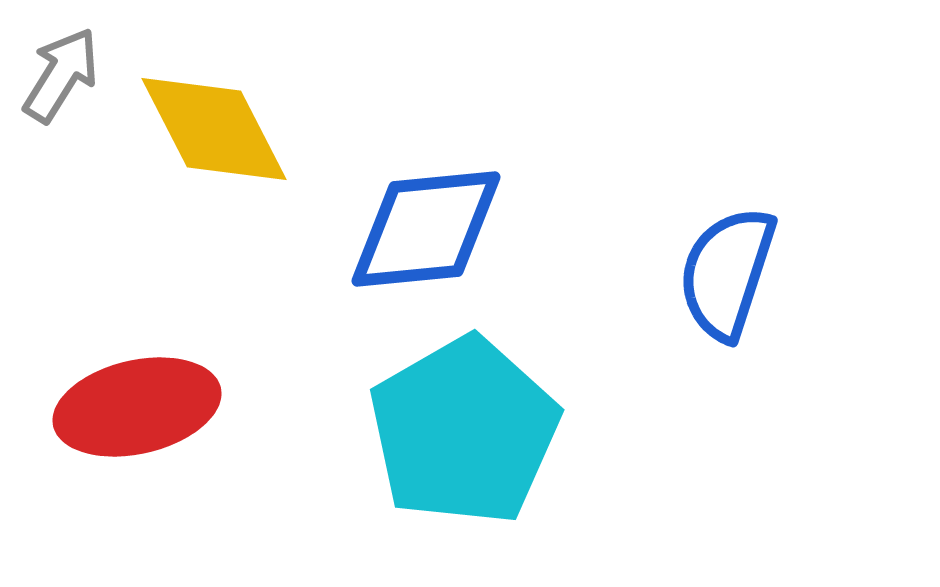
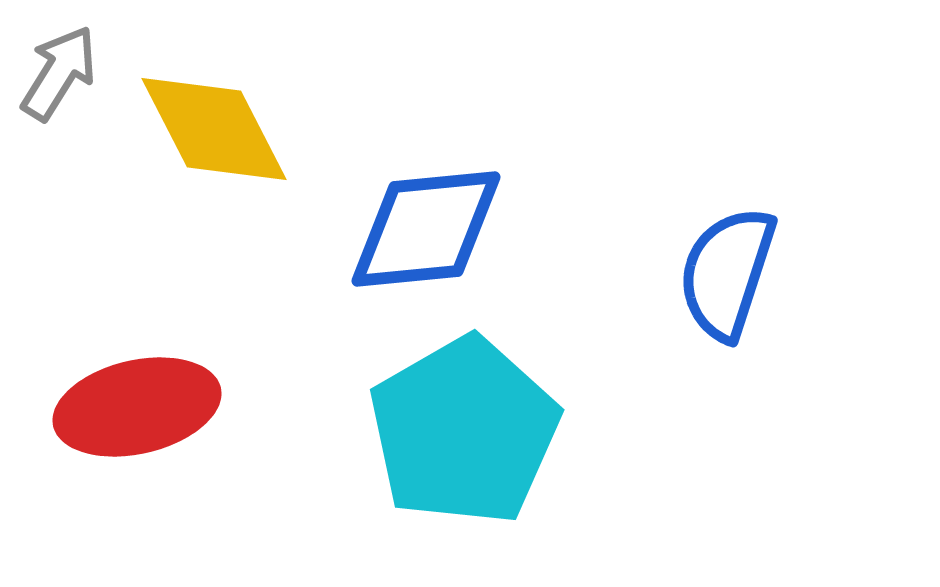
gray arrow: moved 2 px left, 2 px up
